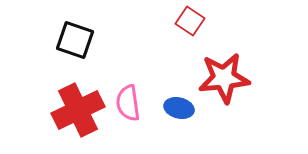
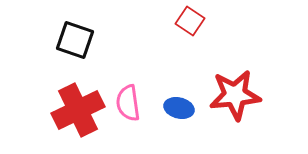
red star: moved 11 px right, 17 px down
